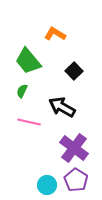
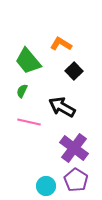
orange L-shape: moved 6 px right, 10 px down
cyan circle: moved 1 px left, 1 px down
